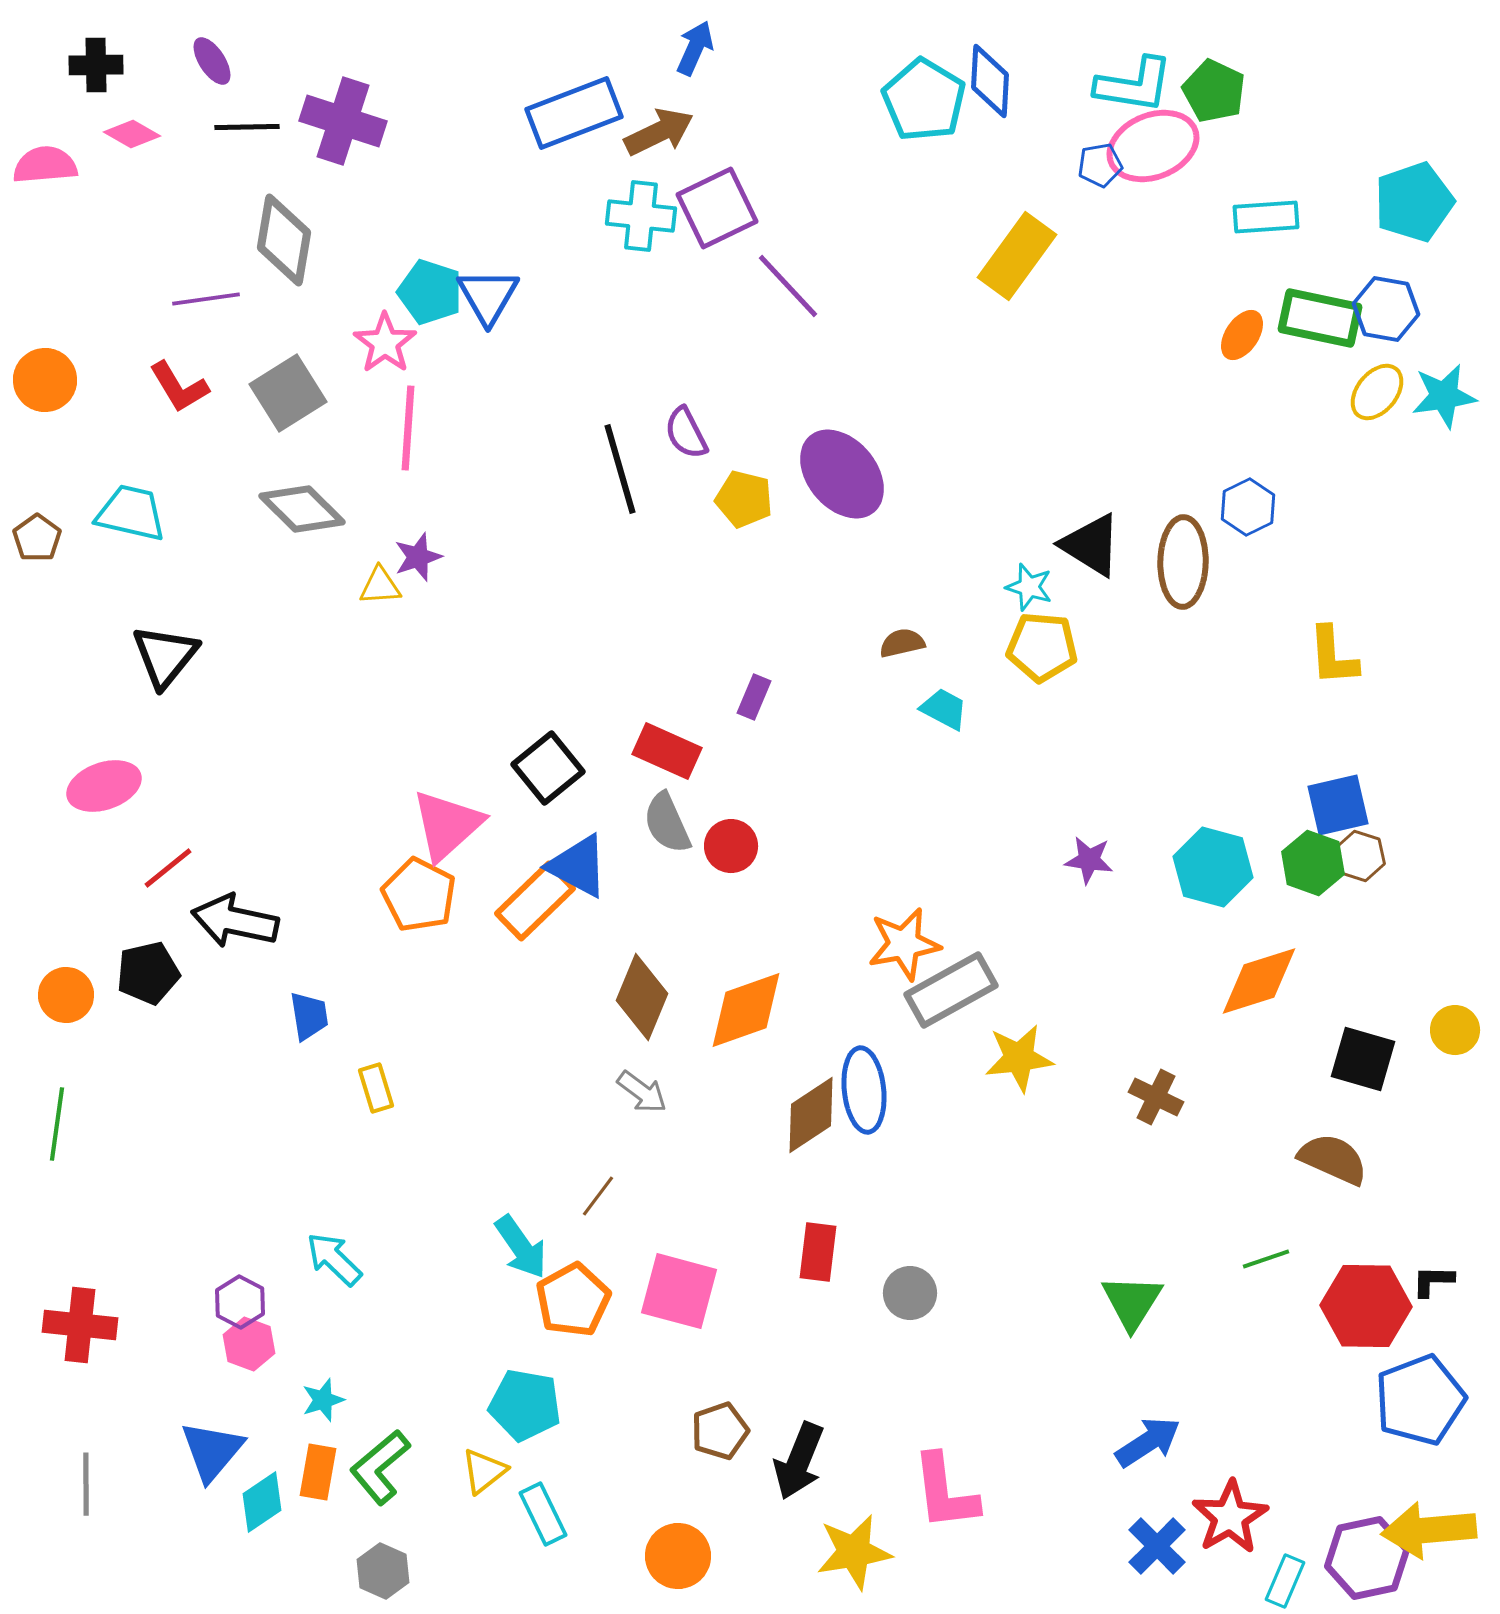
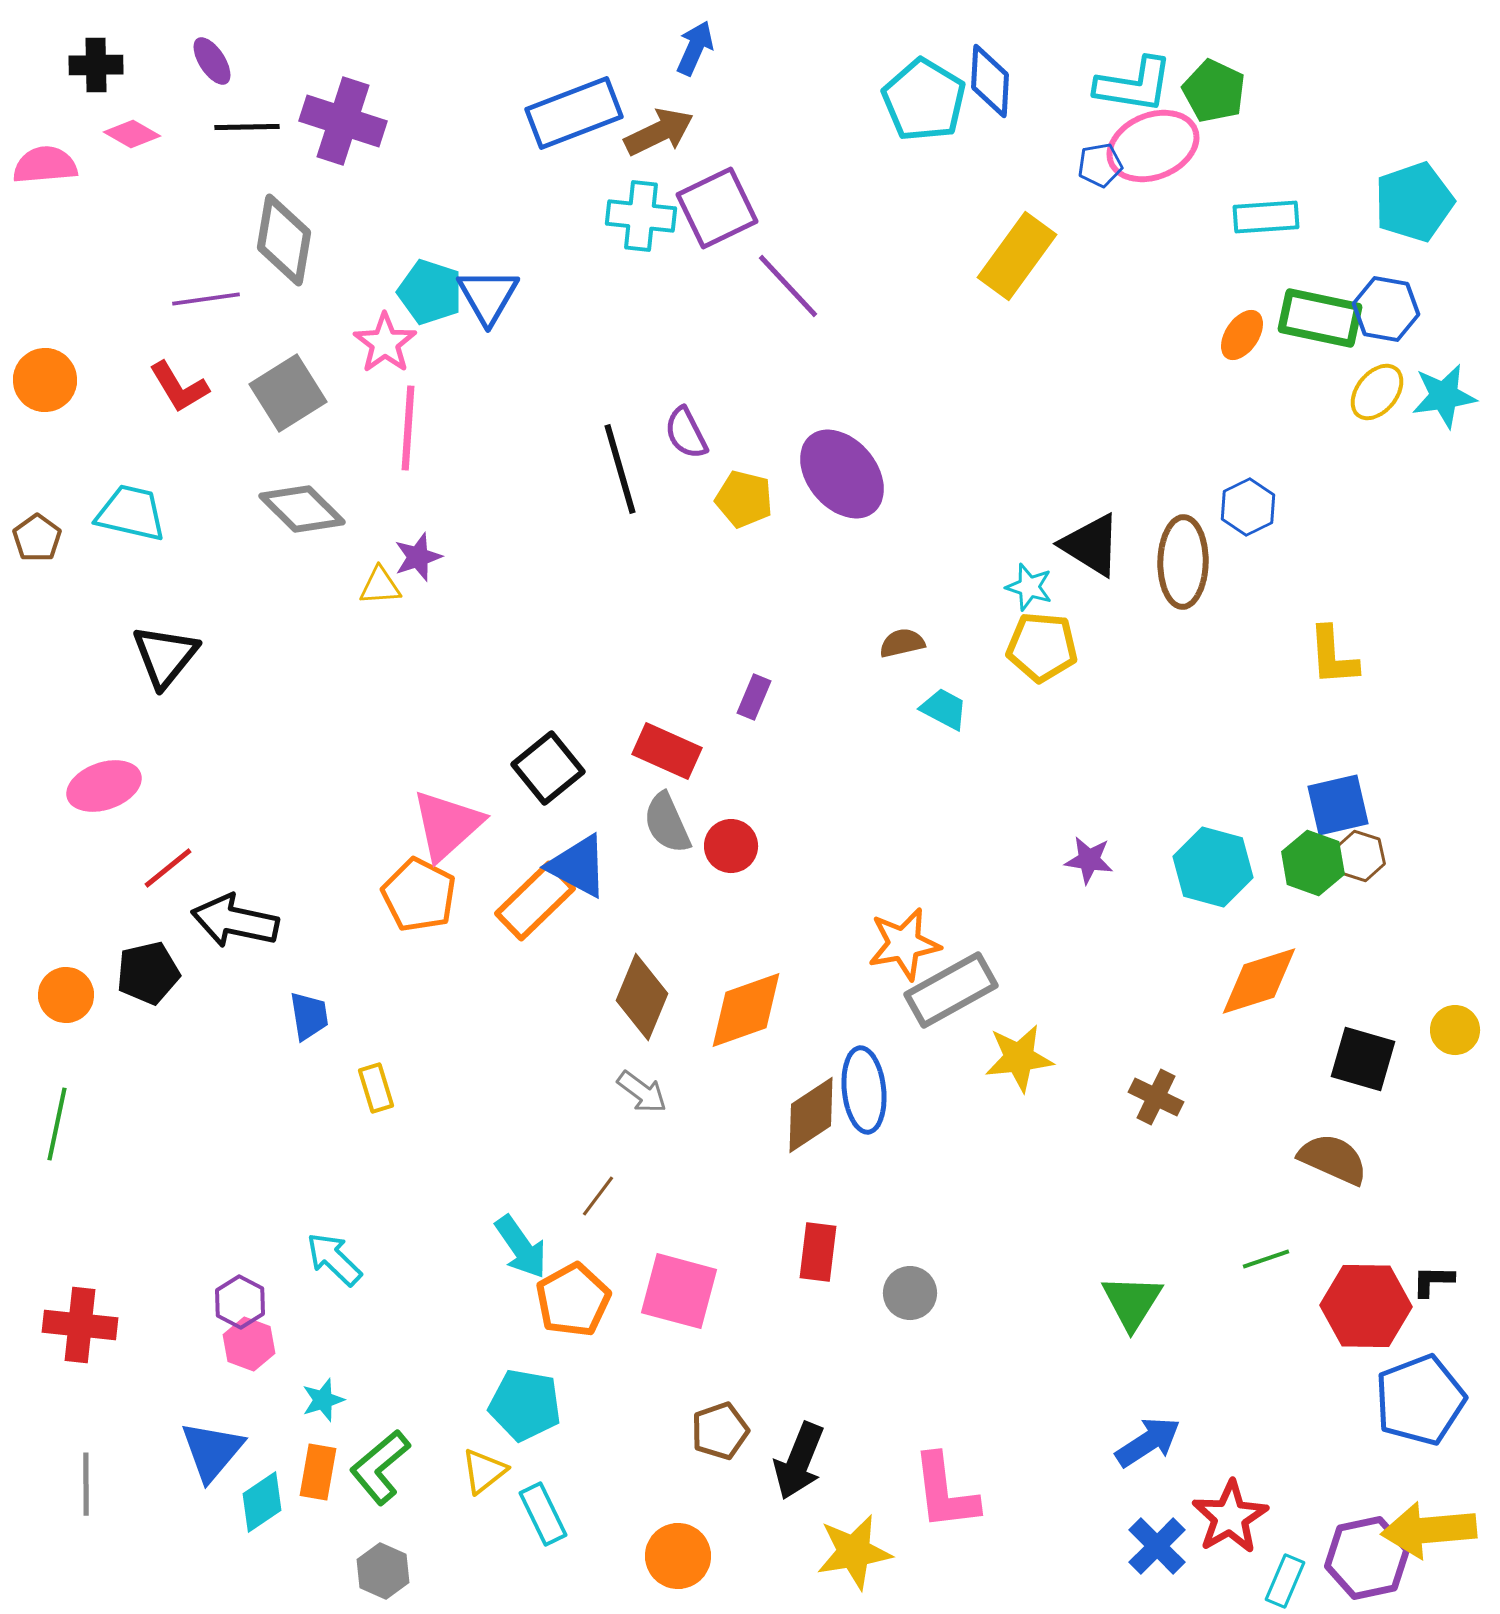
green line at (57, 1124): rotated 4 degrees clockwise
